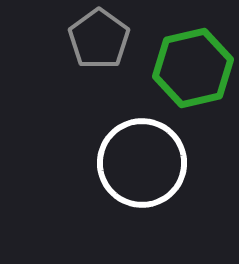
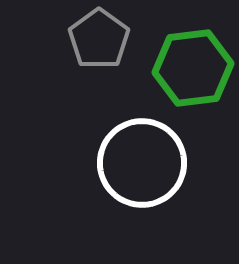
green hexagon: rotated 6 degrees clockwise
